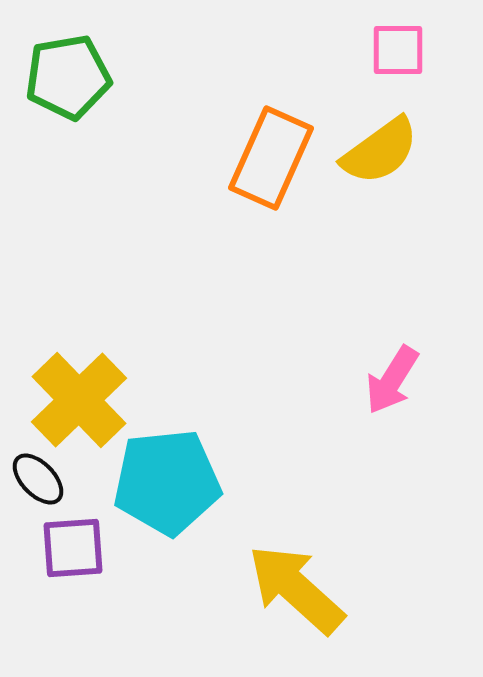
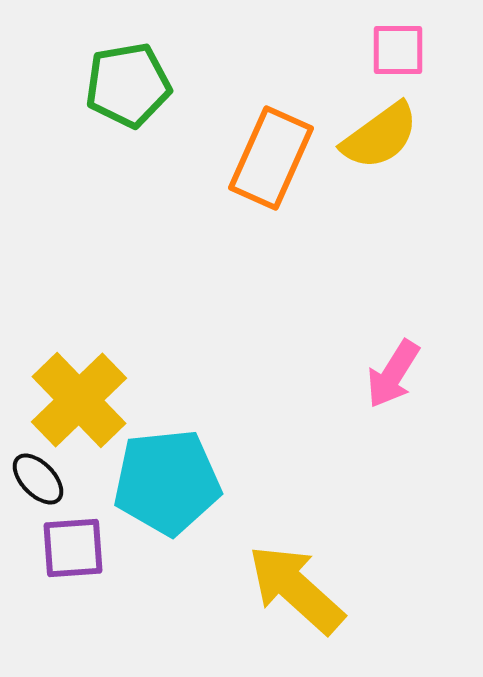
green pentagon: moved 60 px right, 8 px down
yellow semicircle: moved 15 px up
pink arrow: moved 1 px right, 6 px up
